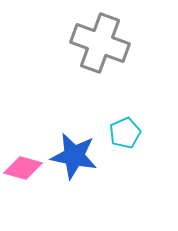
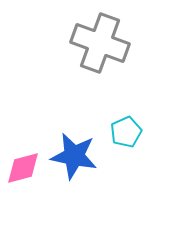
cyan pentagon: moved 1 px right, 1 px up
pink diamond: rotated 30 degrees counterclockwise
